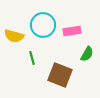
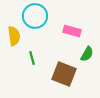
cyan circle: moved 8 px left, 9 px up
pink rectangle: rotated 24 degrees clockwise
yellow semicircle: rotated 114 degrees counterclockwise
brown square: moved 4 px right, 1 px up
